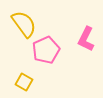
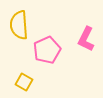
yellow semicircle: moved 5 px left, 1 px down; rotated 148 degrees counterclockwise
pink pentagon: moved 1 px right
